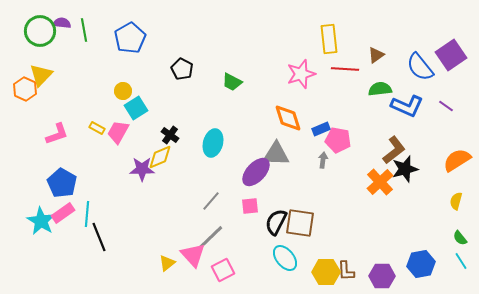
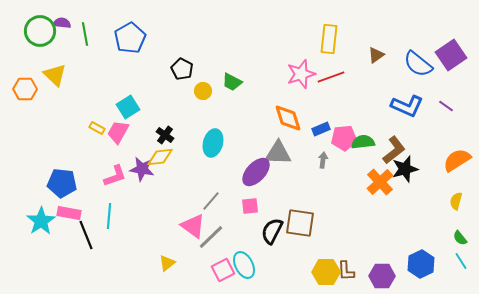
green line at (84, 30): moved 1 px right, 4 px down
yellow rectangle at (329, 39): rotated 12 degrees clockwise
blue semicircle at (420, 67): moved 2 px left, 3 px up; rotated 12 degrees counterclockwise
red line at (345, 69): moved 14 px left, 8 px down; rotated 24 degrees counterclockwise
yellow triangle at (41, 75): moved 14 px right; rotated 30 degrees counterclockwise
orange hexagon at (25, 89): rotated 25 degrees counterclockwise
green semicircle at (380, 89): moved 17 px left, 53 px down
yellow circle at (123, 91): moved 80 px right
cyan square at (136, 108): moved 8 px left, 1 px up
pink L-shape at (57, 134): moved 58 px right, 42 px down
black cross at (170, 135): moved 5 px left
pink pentagon at (338, 140): moved 6 px right, 2 px up; rotated 15 degrees counterclockwise
gray triangle at (276, 154): moved 2 px right, 1 px up
yellow diamond at (160, 157): rotated 16 degrees clockwise
purple star at (142, 169): rotated 10 degrees clockwise
blue pentagon at (62, 183): rotated 24 degrees counterclockwise
pink rectangle at (63, 213): moved 6 px right; rotated 45 degrees clockwise
cyan line at (87, 214): moved 22 px right, 2 px down
cyan star at (41, 221): rotated 8 degrees clockwise
black semicircle at (276, 222): moved 4 px left, 9 px down
black line at (99, 237): moved 13 px left, 2 px up
pink triangle at (193, 255): moved 29 px up; rotated 12 degrees counterclockwise
cyan ellipse at (285, 258): moved 41 px left, 7 px down; rotated 12 degrees clockwise
blue hexagon at (421, 264): rotated 16 degrees counterclockwise
